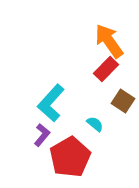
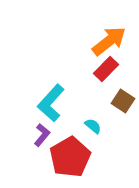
orange arrow: rotated 87 degrees clockwise
cyan semicircle: moved 2 px left, 2 px down
